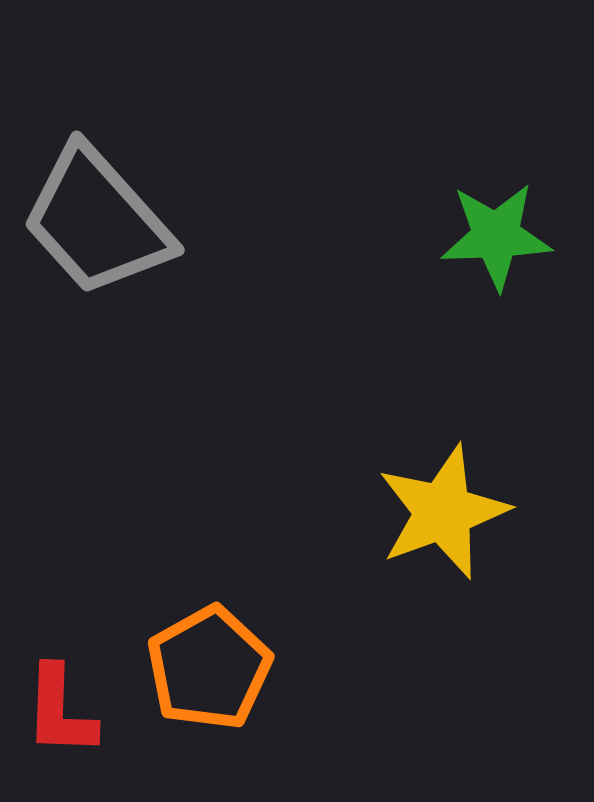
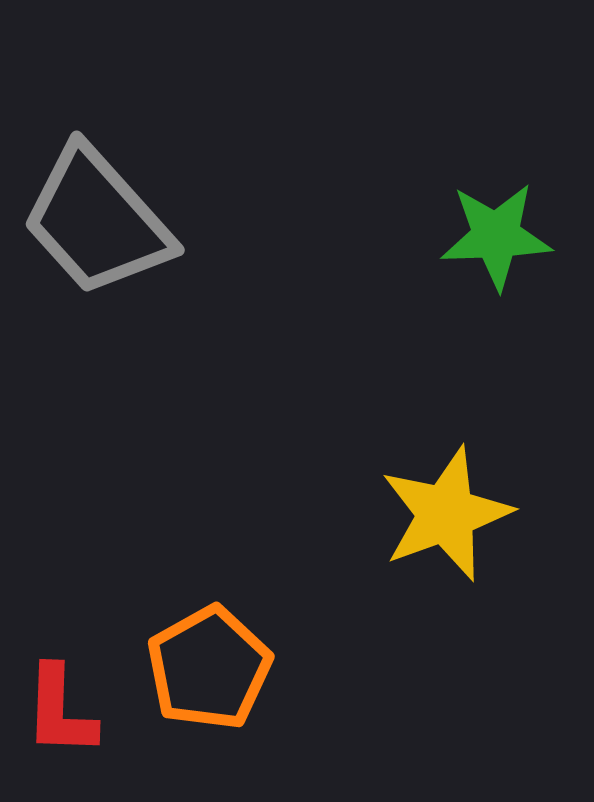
yellow star: moved 3 px right, 2 px down
